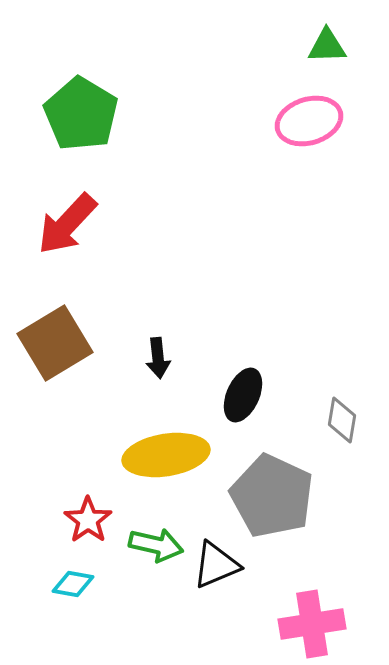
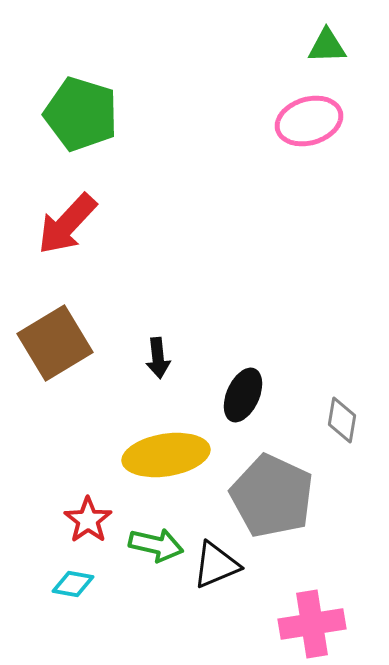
green pentagon: rotated 14 degrees counterclockwise
